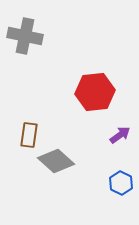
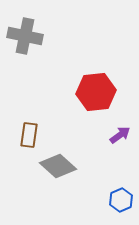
red hexagon: moved 1 px right
gray diamond: moved 2 px right, 5 px down
blue hexagon: moved 17 px down; rotated 10 degrees clockwise
